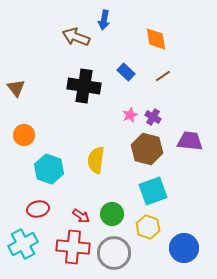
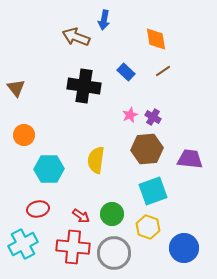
brown line: moved 5 px up
purple trapezoid: moved 18 px down
brown hexagon: rotated 20 degrees counterclockwise
cyan hexagon: rotated 20 degrees counterclockwise
